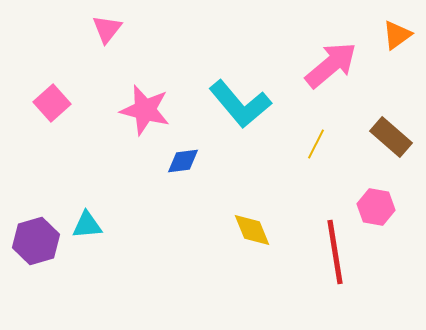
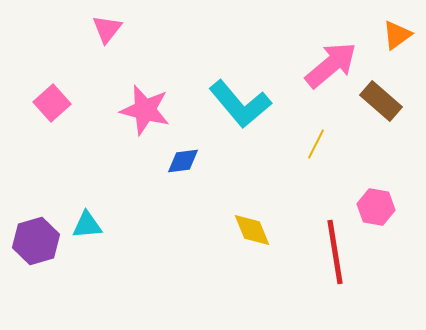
brown rectangle: moved 10 px left, 36 px up
